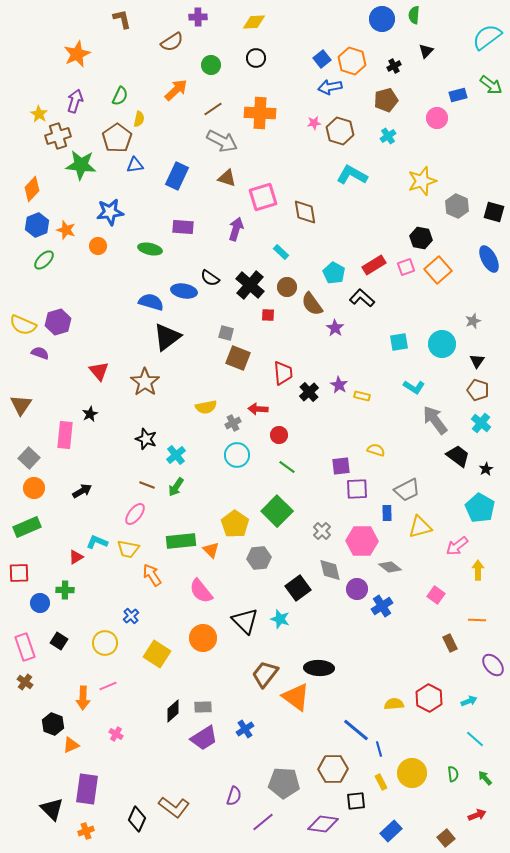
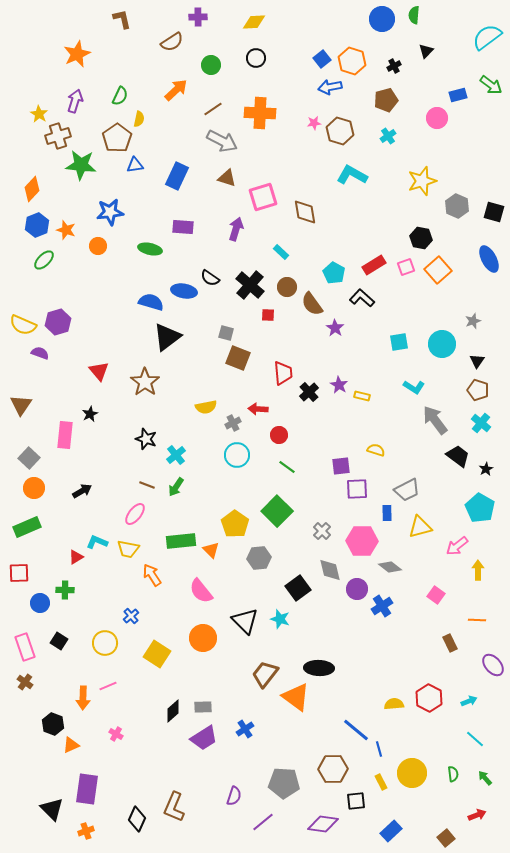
brown L-shape at (174, 807): rotated 76 degrees clockwise
